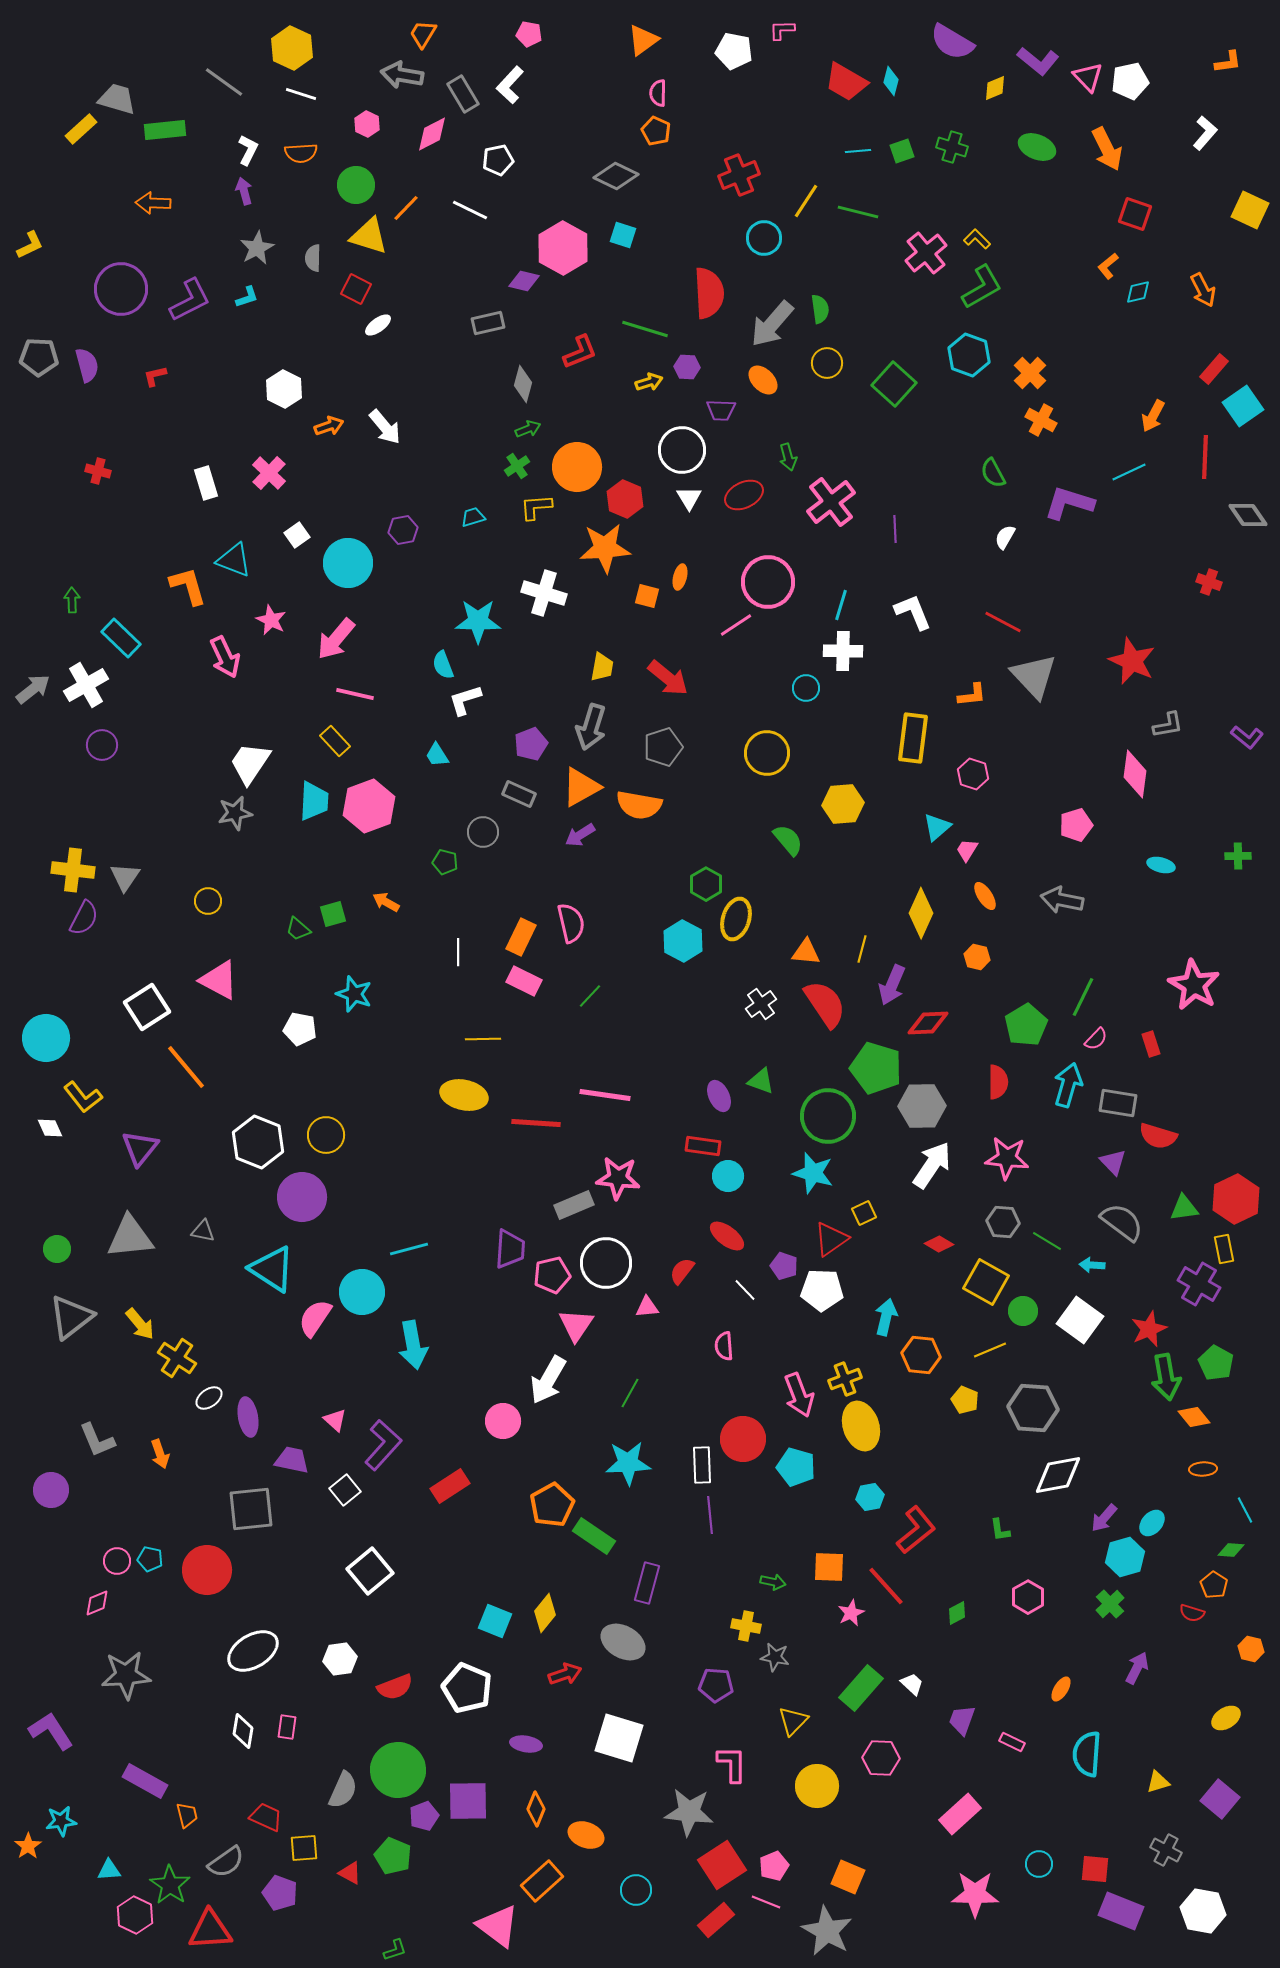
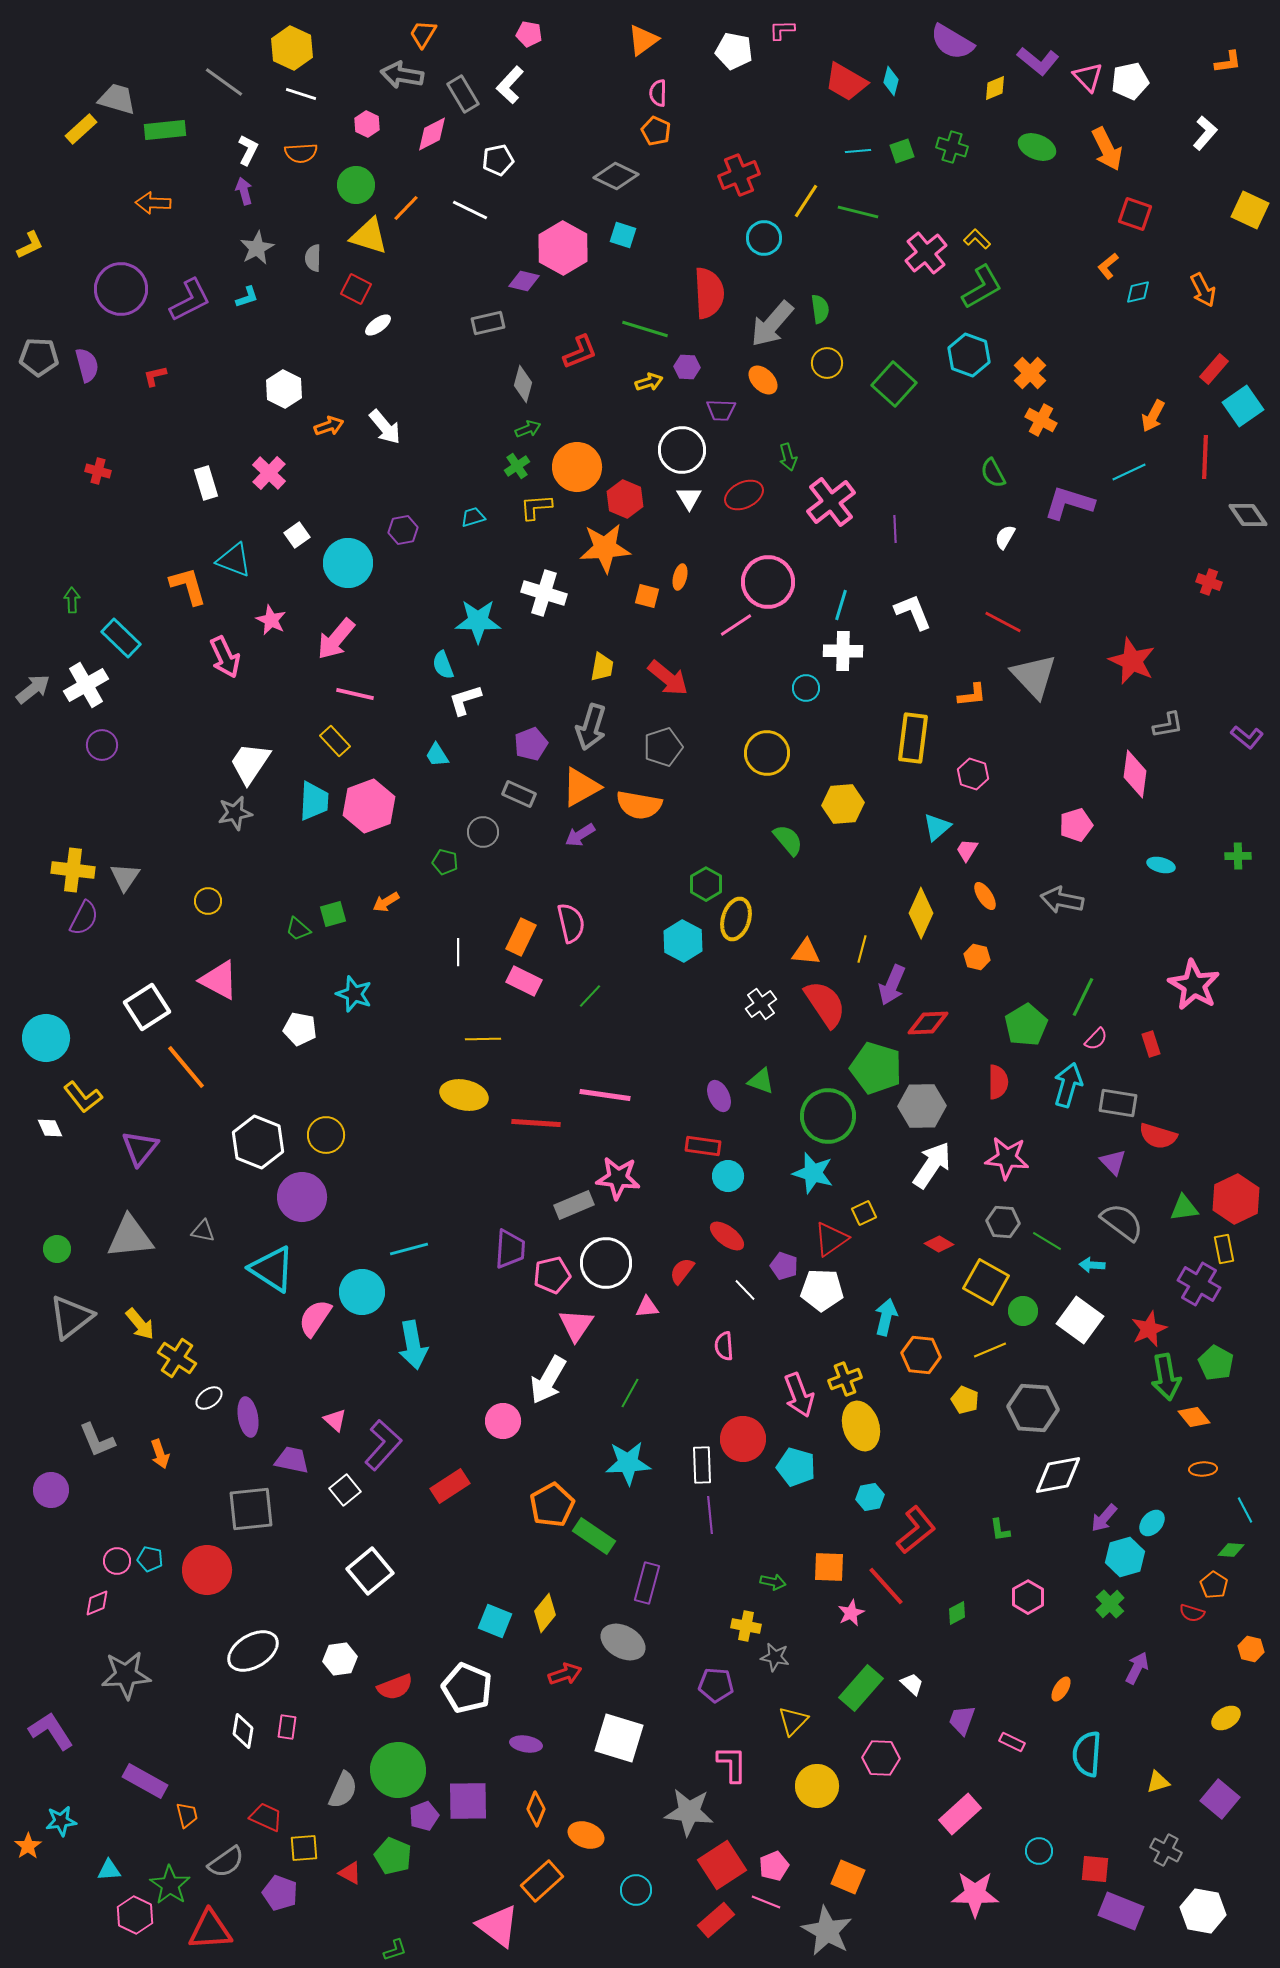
orange arrow at (386, 902): rotated 60 degrees counterclockwise
cyan circle at (1039, 1864): moved 13 px up
